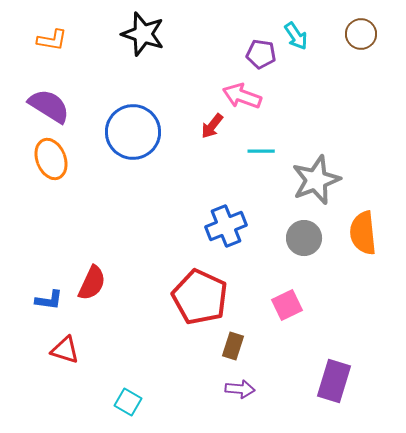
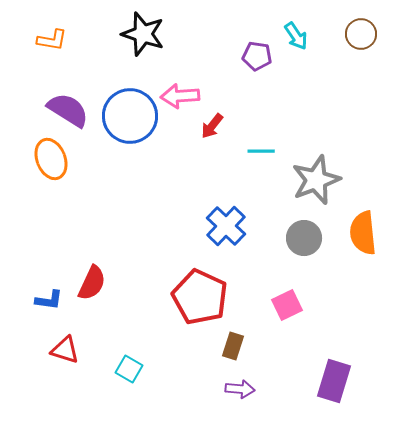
purple pentagon: moved 4 px left, 2 px down
pink arrow: moved 62 px left; rotated 24 degrees counterclockwise
purple semicircle: moved 19 px right, 4 px down
blue circle: moved 3 px left, 16 px up
blue cross: rotated 24 degrees counterclockwise
cyan square: moved 1 px right, 33 px up
